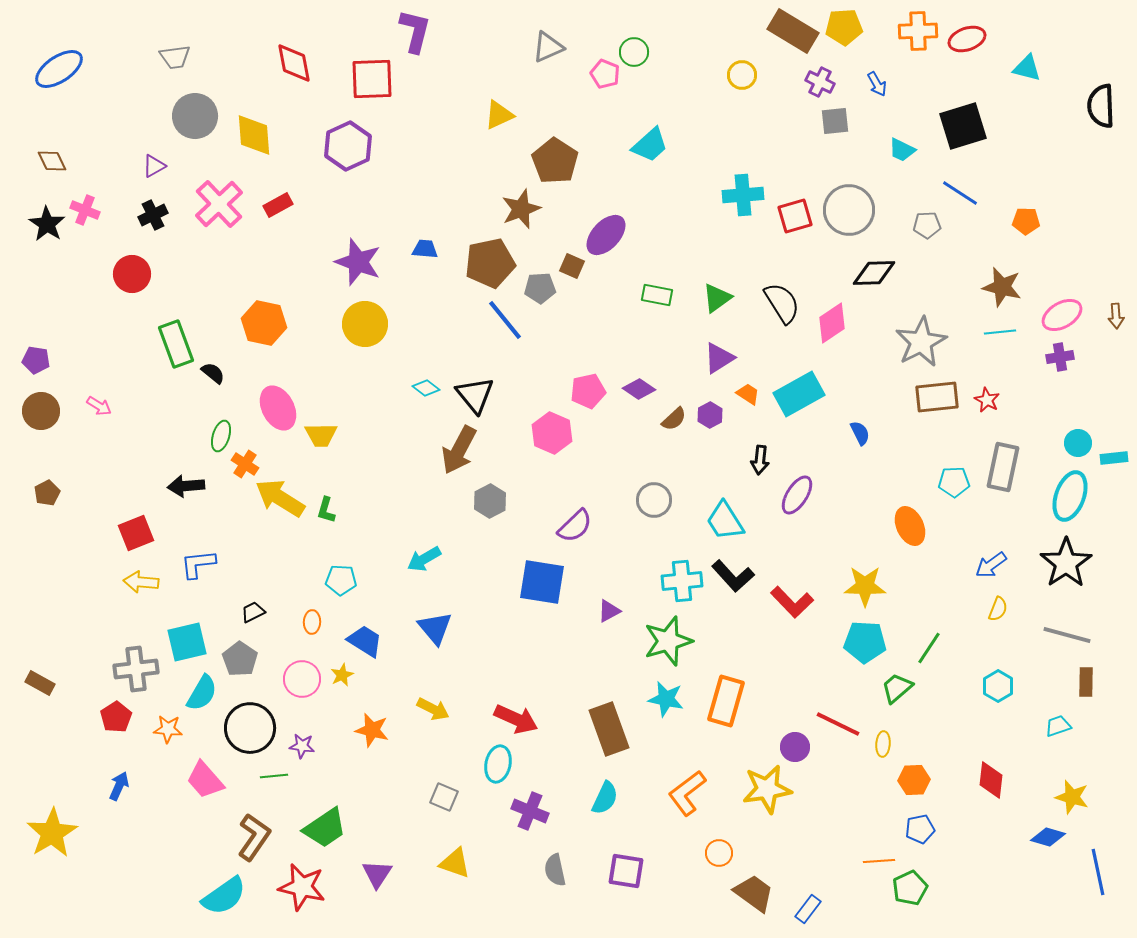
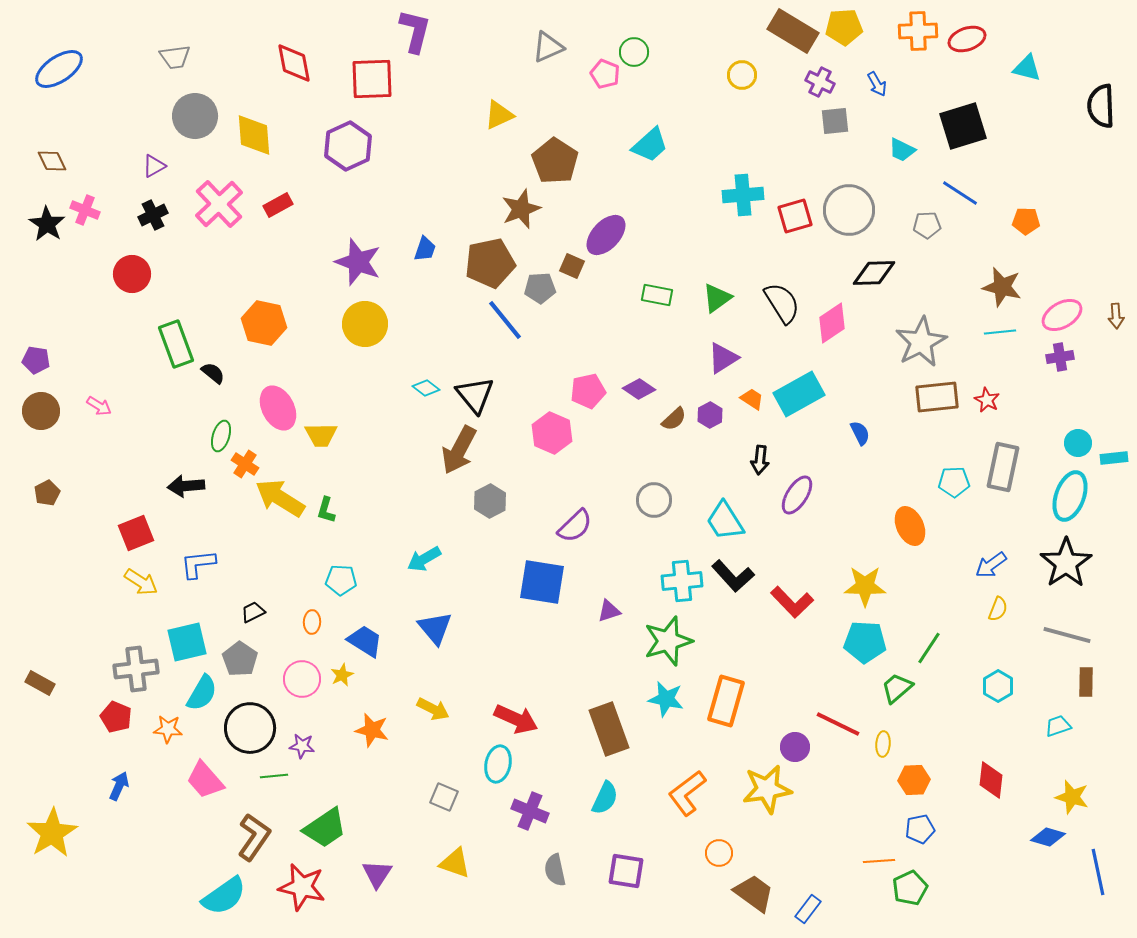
blue trapezoid at (425, 249): rotated 104 degrees clockwise
purple triangle at (719, 358): moved 4 px right
orange trapezoid at (748, 394): moved 4 px right, 5 px down
yellow arrow at (141, 582): rotated 152 degrees counterclockwise
purple triangle at (609, 611): rotated 10 degrees clockwise
red pentagon at (116, 717): rotated 16 degrees counterclockwise
